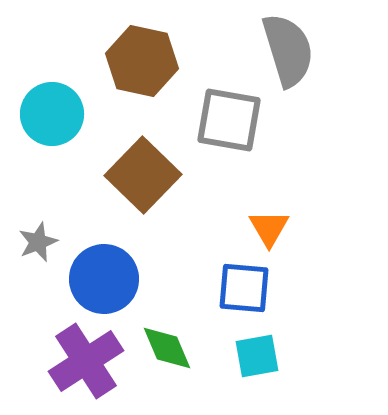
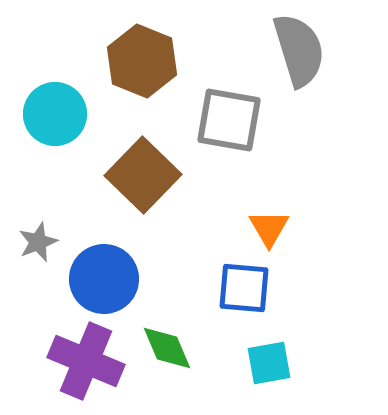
gray semicircle: moved 11 px right
brown hexagon: rotated 10 degrees clockwise
cyan circle: moved 3 px right
cyan square: moved 12 px right, 7 px down
purple cross: rotated 34 degrees counterclockwise
